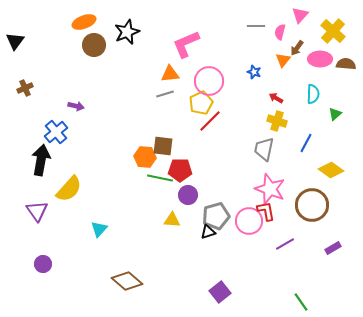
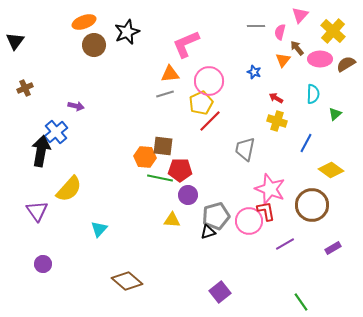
brown arrow at (297, 48): rotated 105 degrees clockwise
brown semicircle at (346, 64): rotated 36 degrees counterclockwise
gray trapezoid at (264, 149): moved 19 px left
black arrow at (41, 160): moved 9 px up
